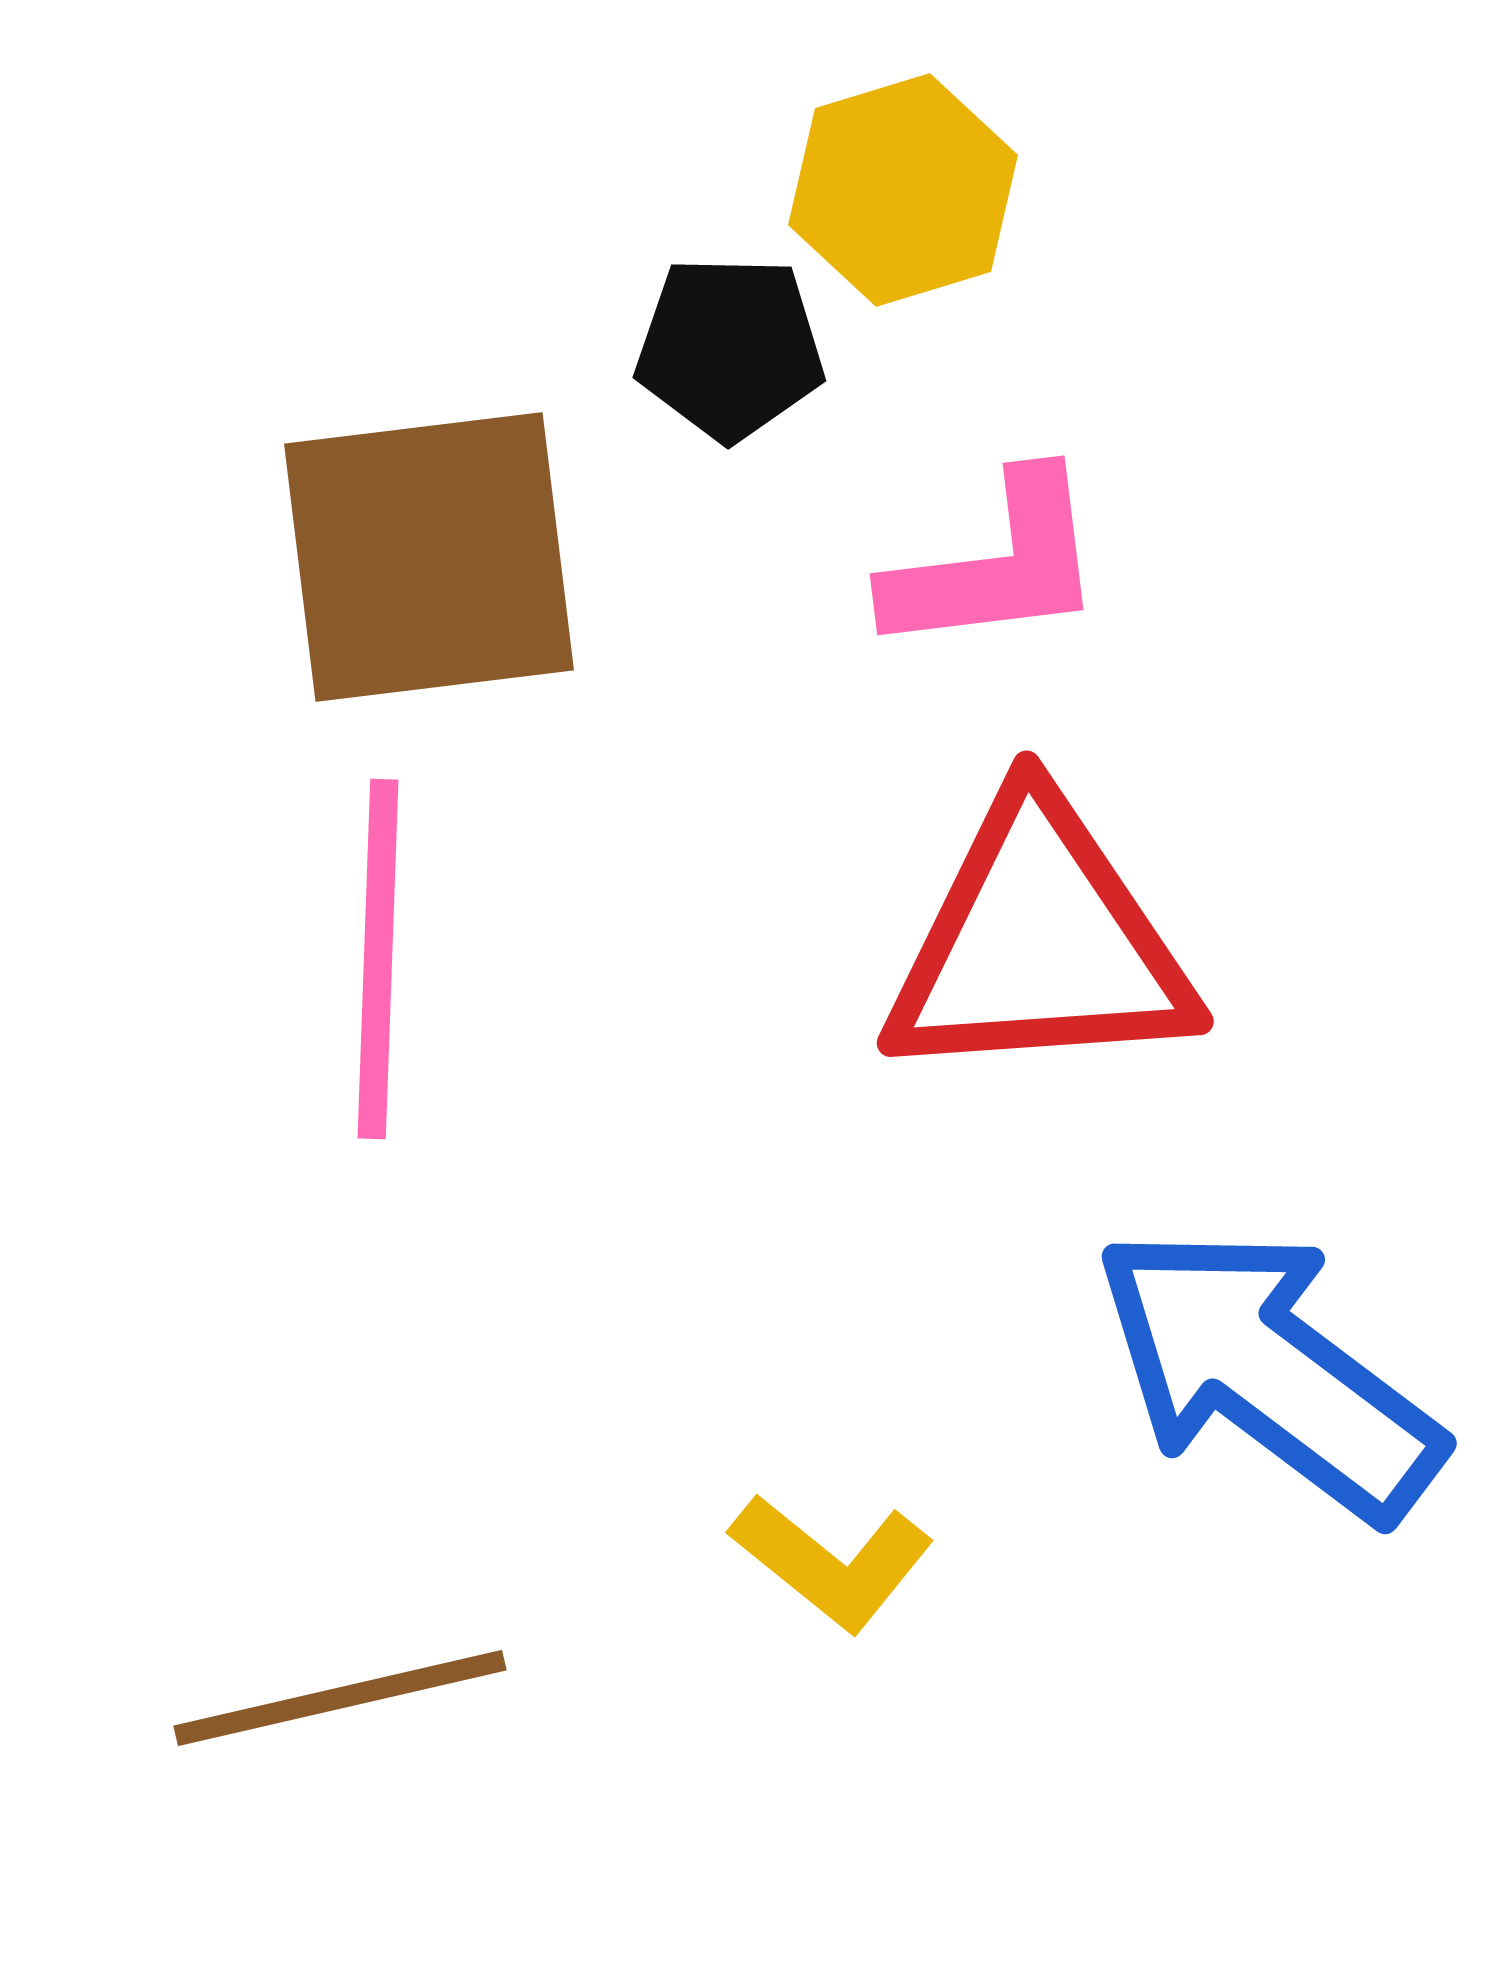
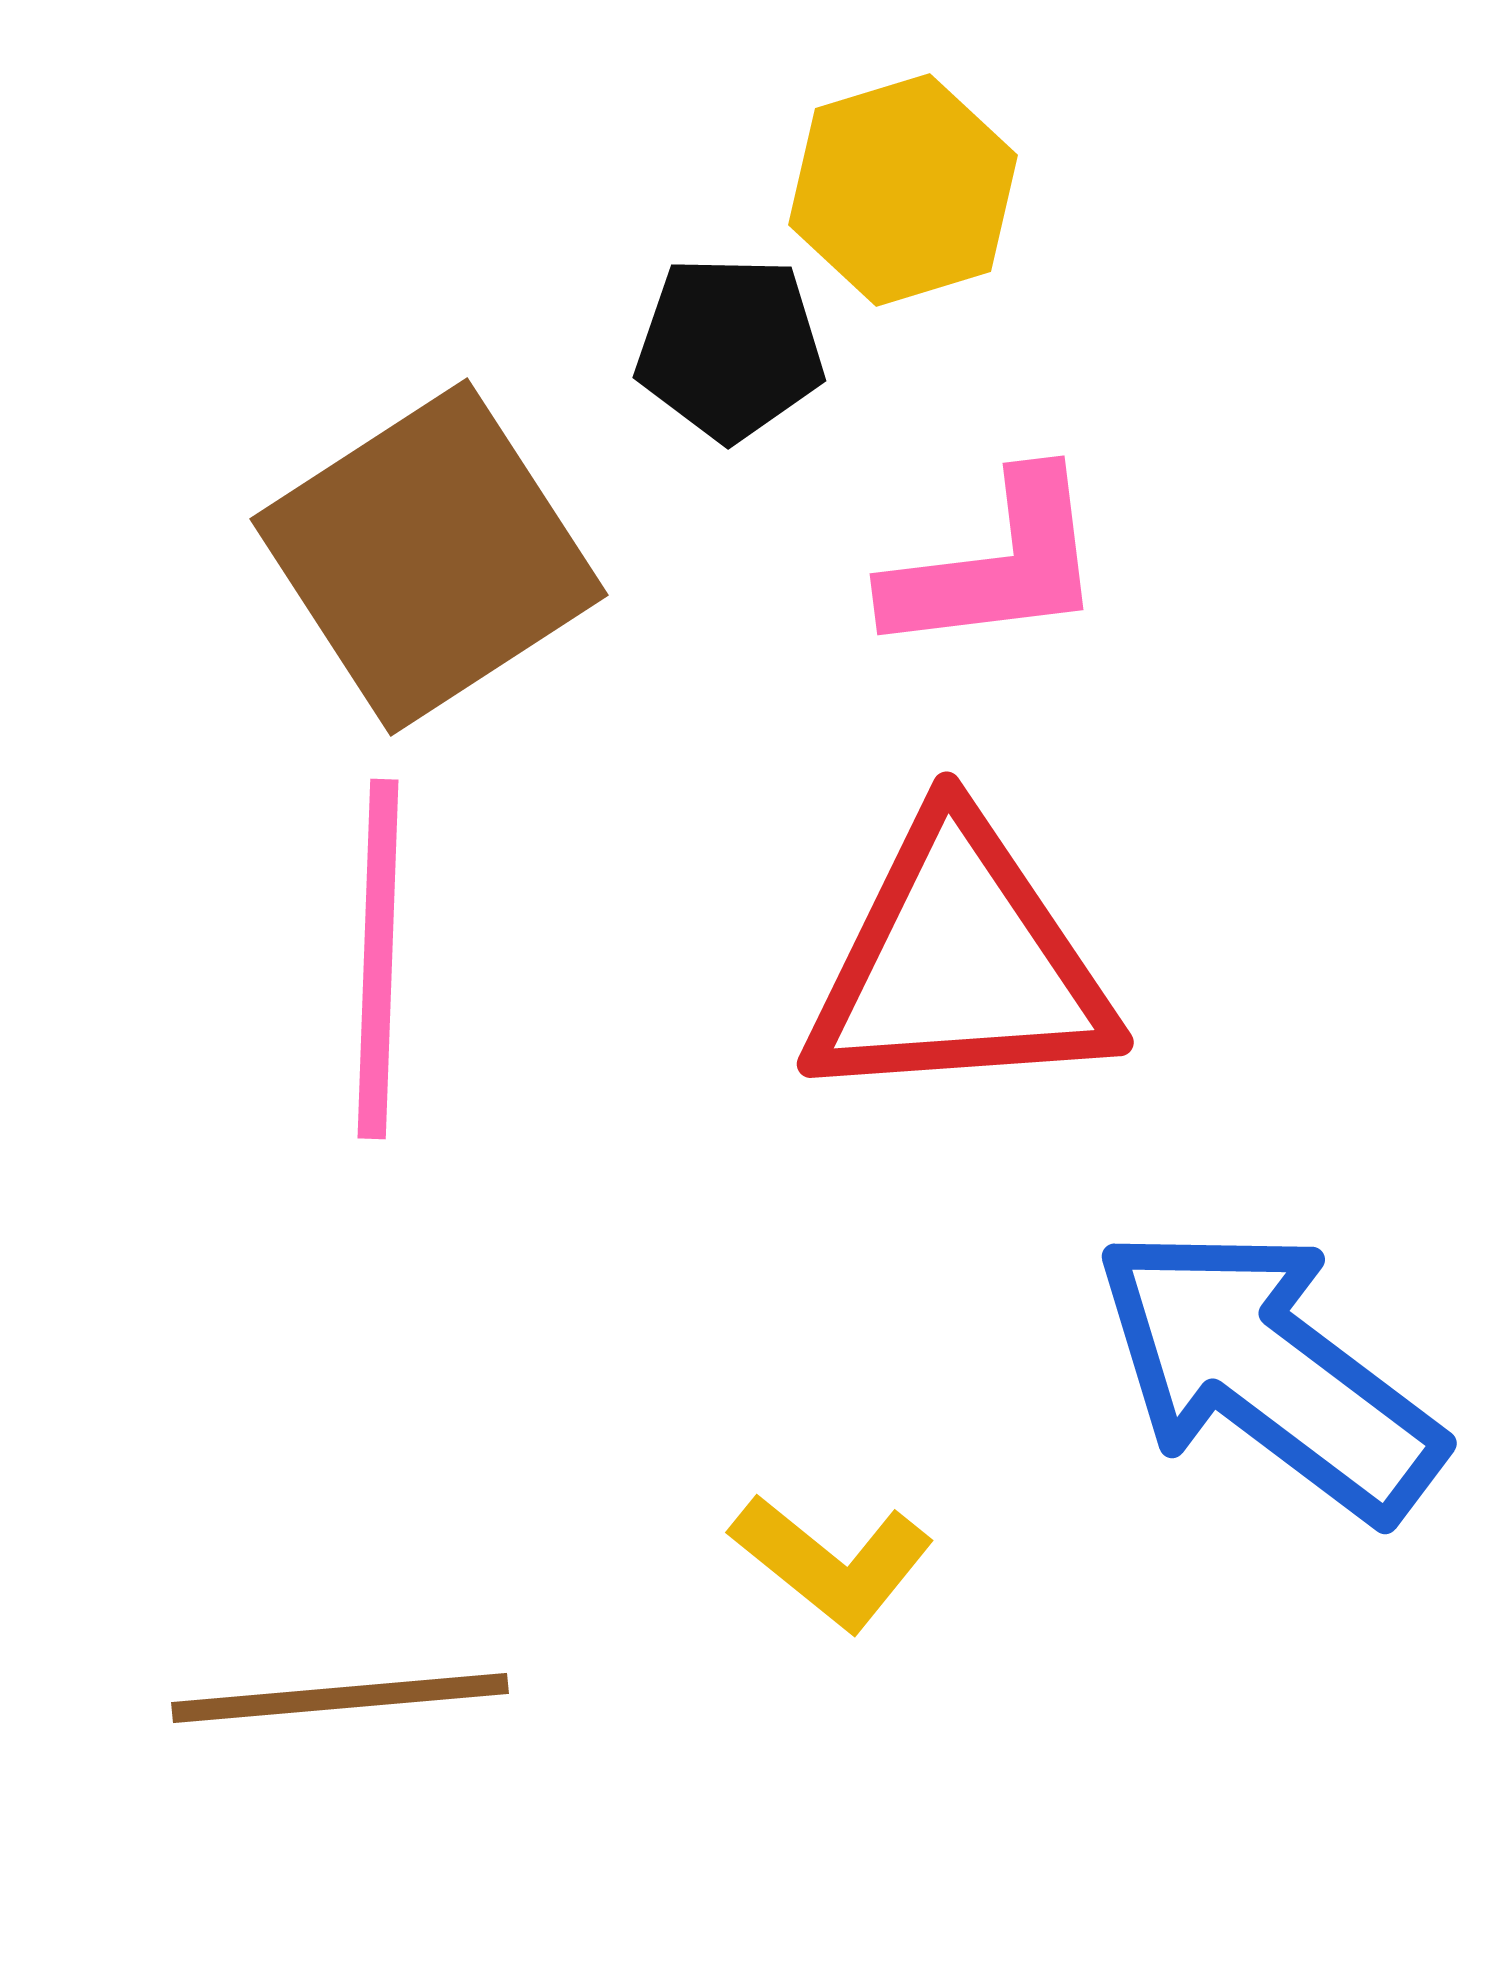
brown square: rotated 26 degrees counterclockwise
red triangle: moved 80 px left, 21 px down
brown line: rotated 8 degrees clockwise
